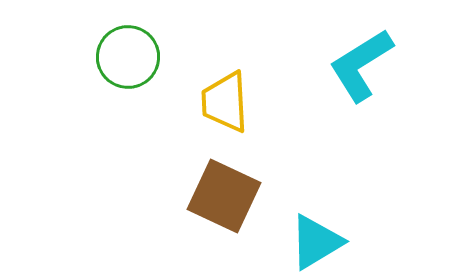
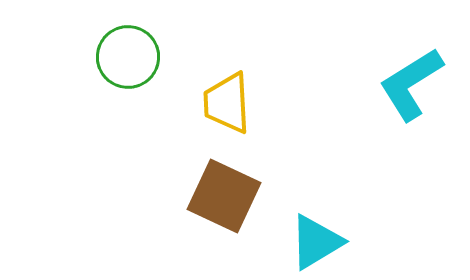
cyan L-shape: moved 50 px right, 19 px down
yellow trapezoid: moved 2 px right, 1 px down
